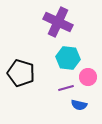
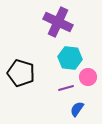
cyan hexagon: moved 2 px right
blue semicircle: moved 2 px left, 4 px down; rotated 112 degrees clockwise
